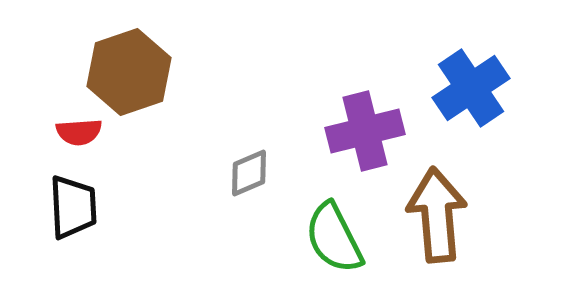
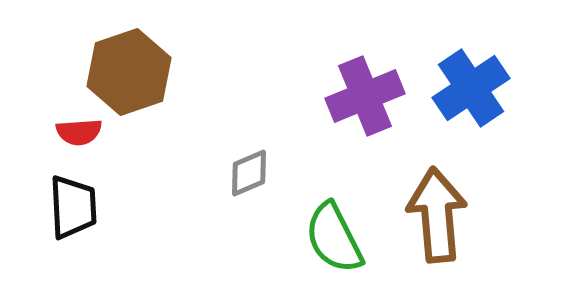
purple cross: moved 35 px up; rotated 8 degrees counterclockwise
